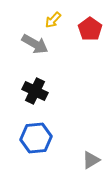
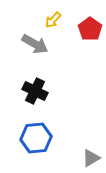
gray triangle: moved 2 px up
